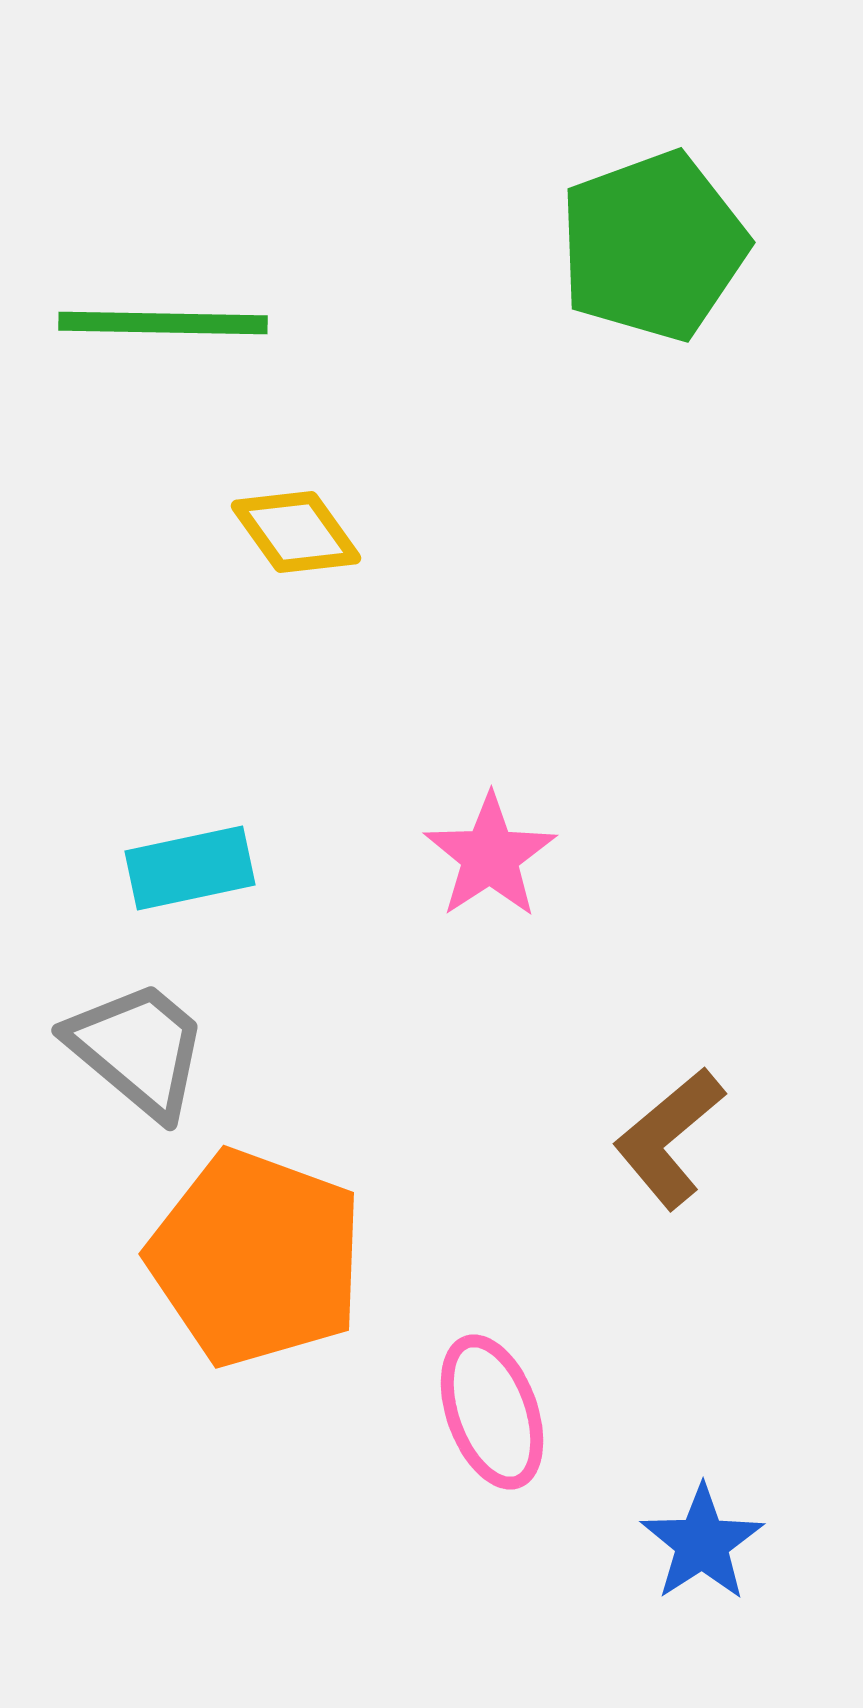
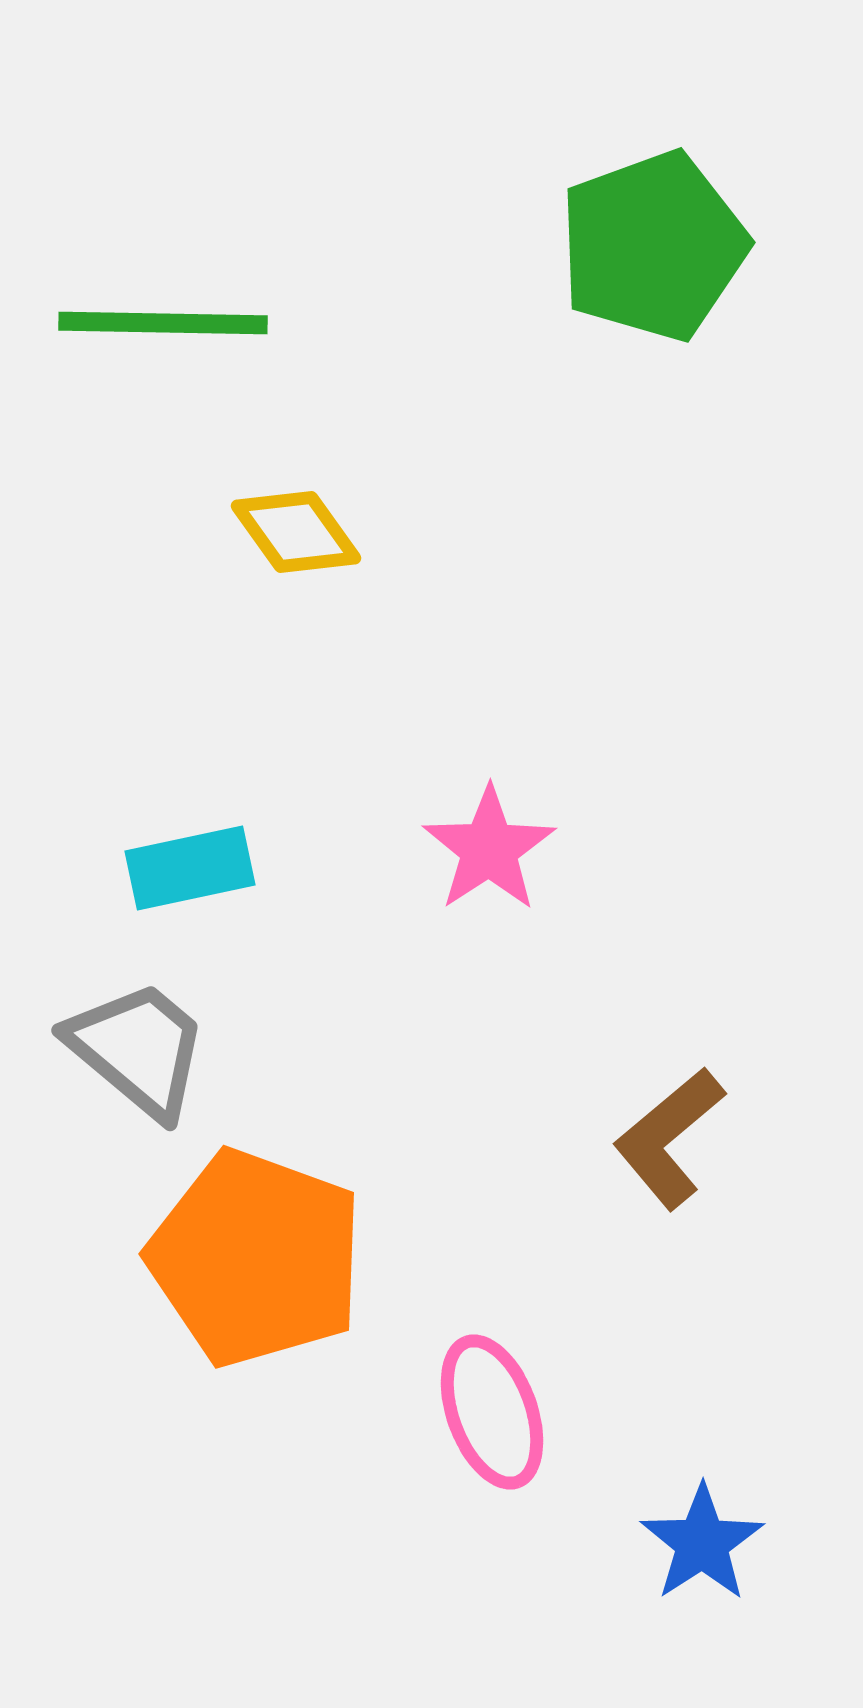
pink star: moved 1 px left, 7 px up
